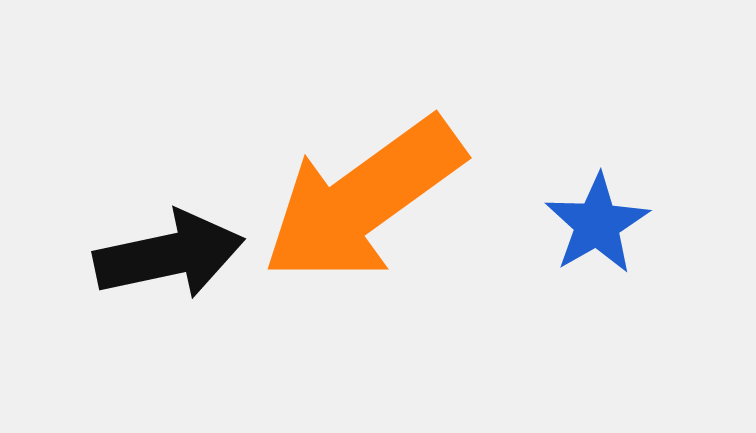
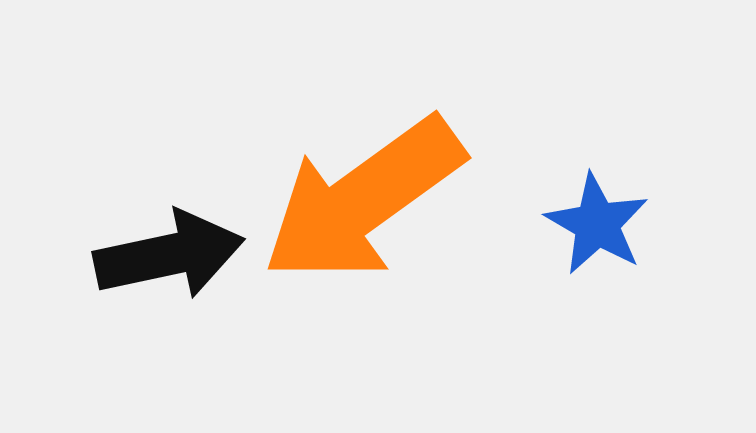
blue star: rotated 12 degrees counterclockwise
